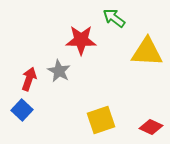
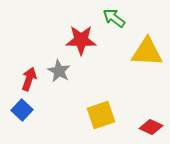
yellow square: moved 5 px up
